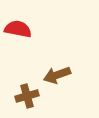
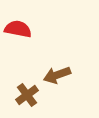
brown cross: moved 1 px up; rotated 20 degrees counterclockwise
